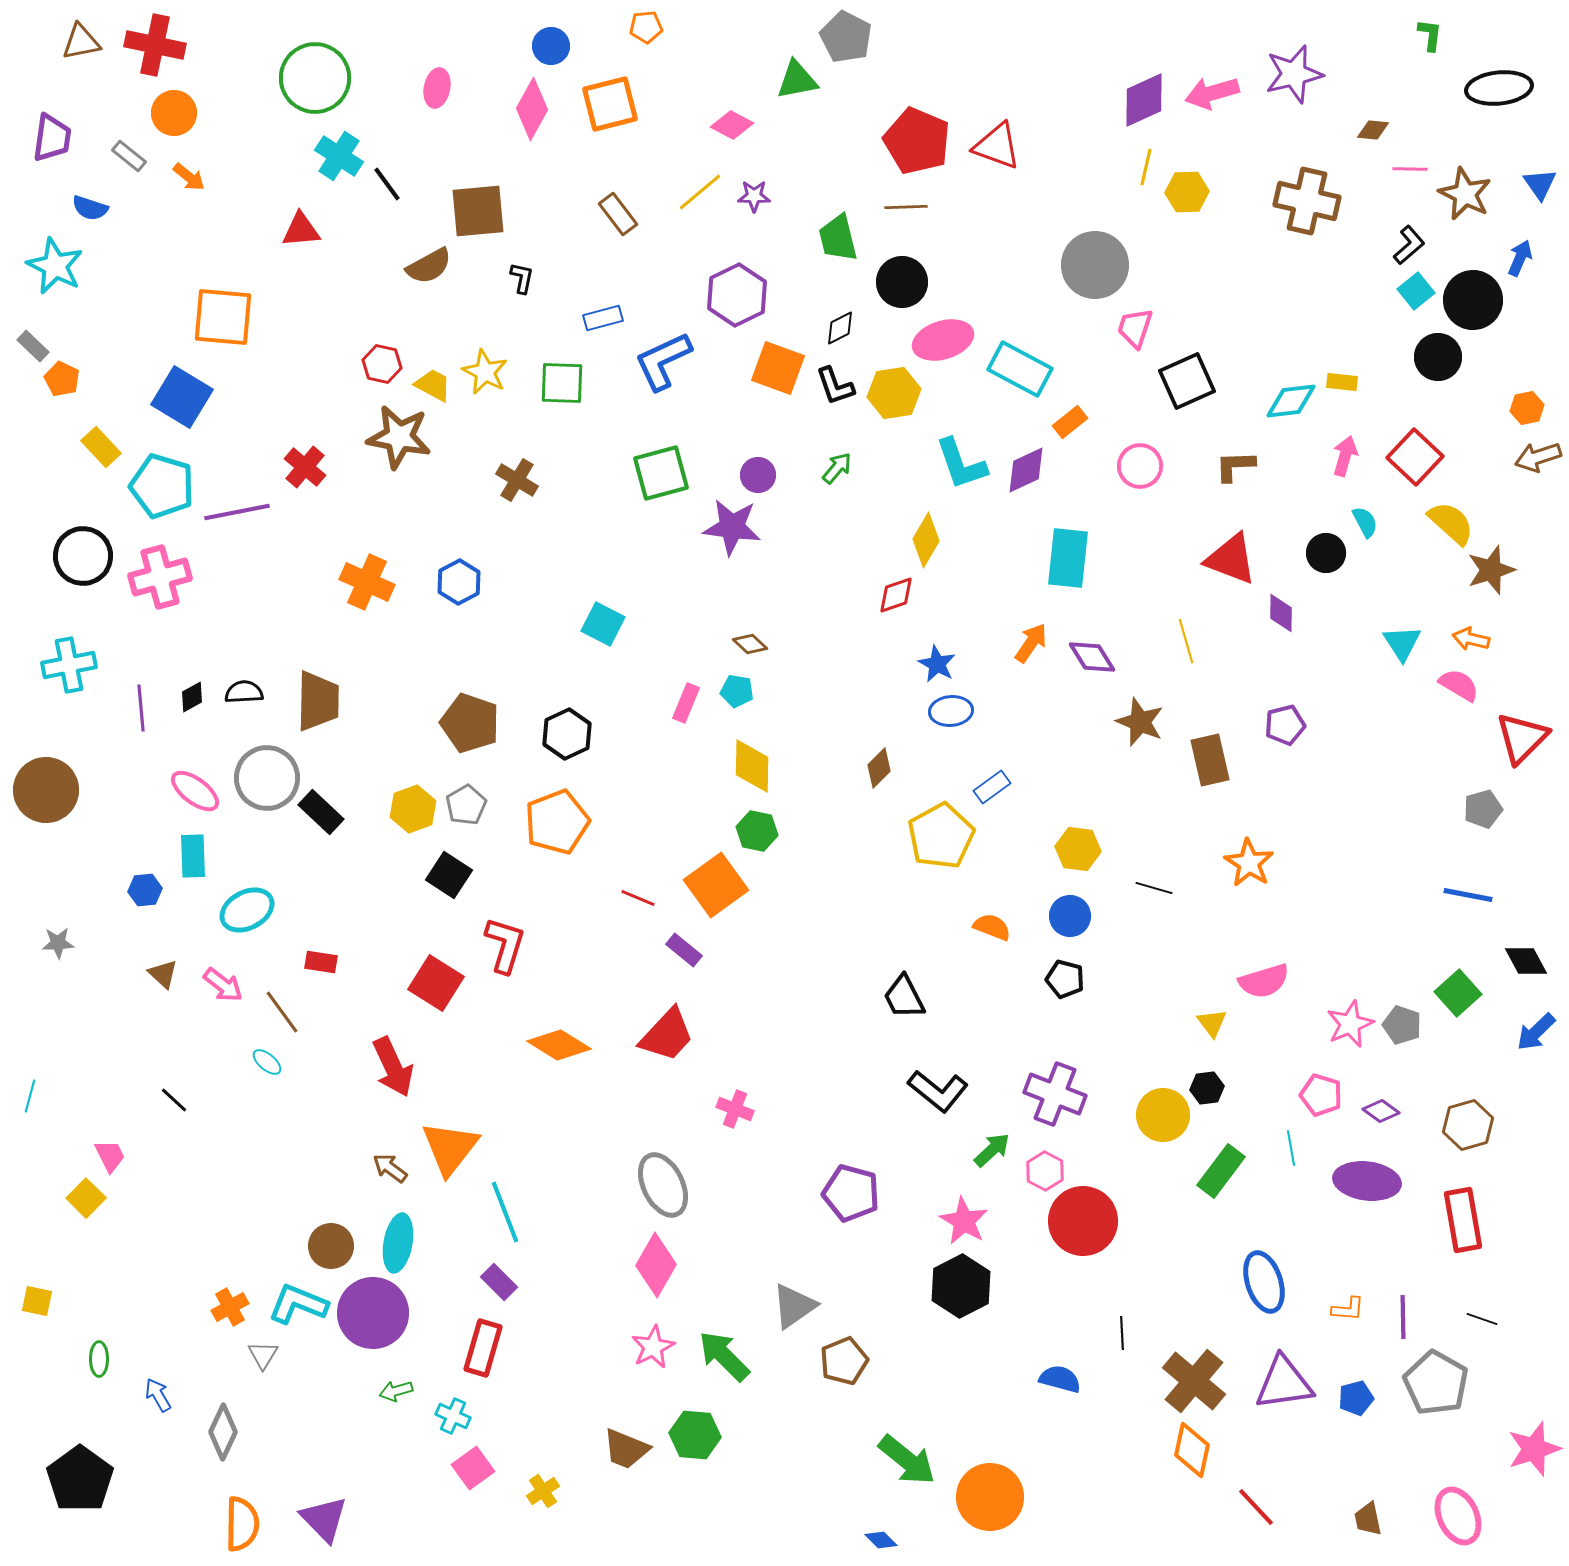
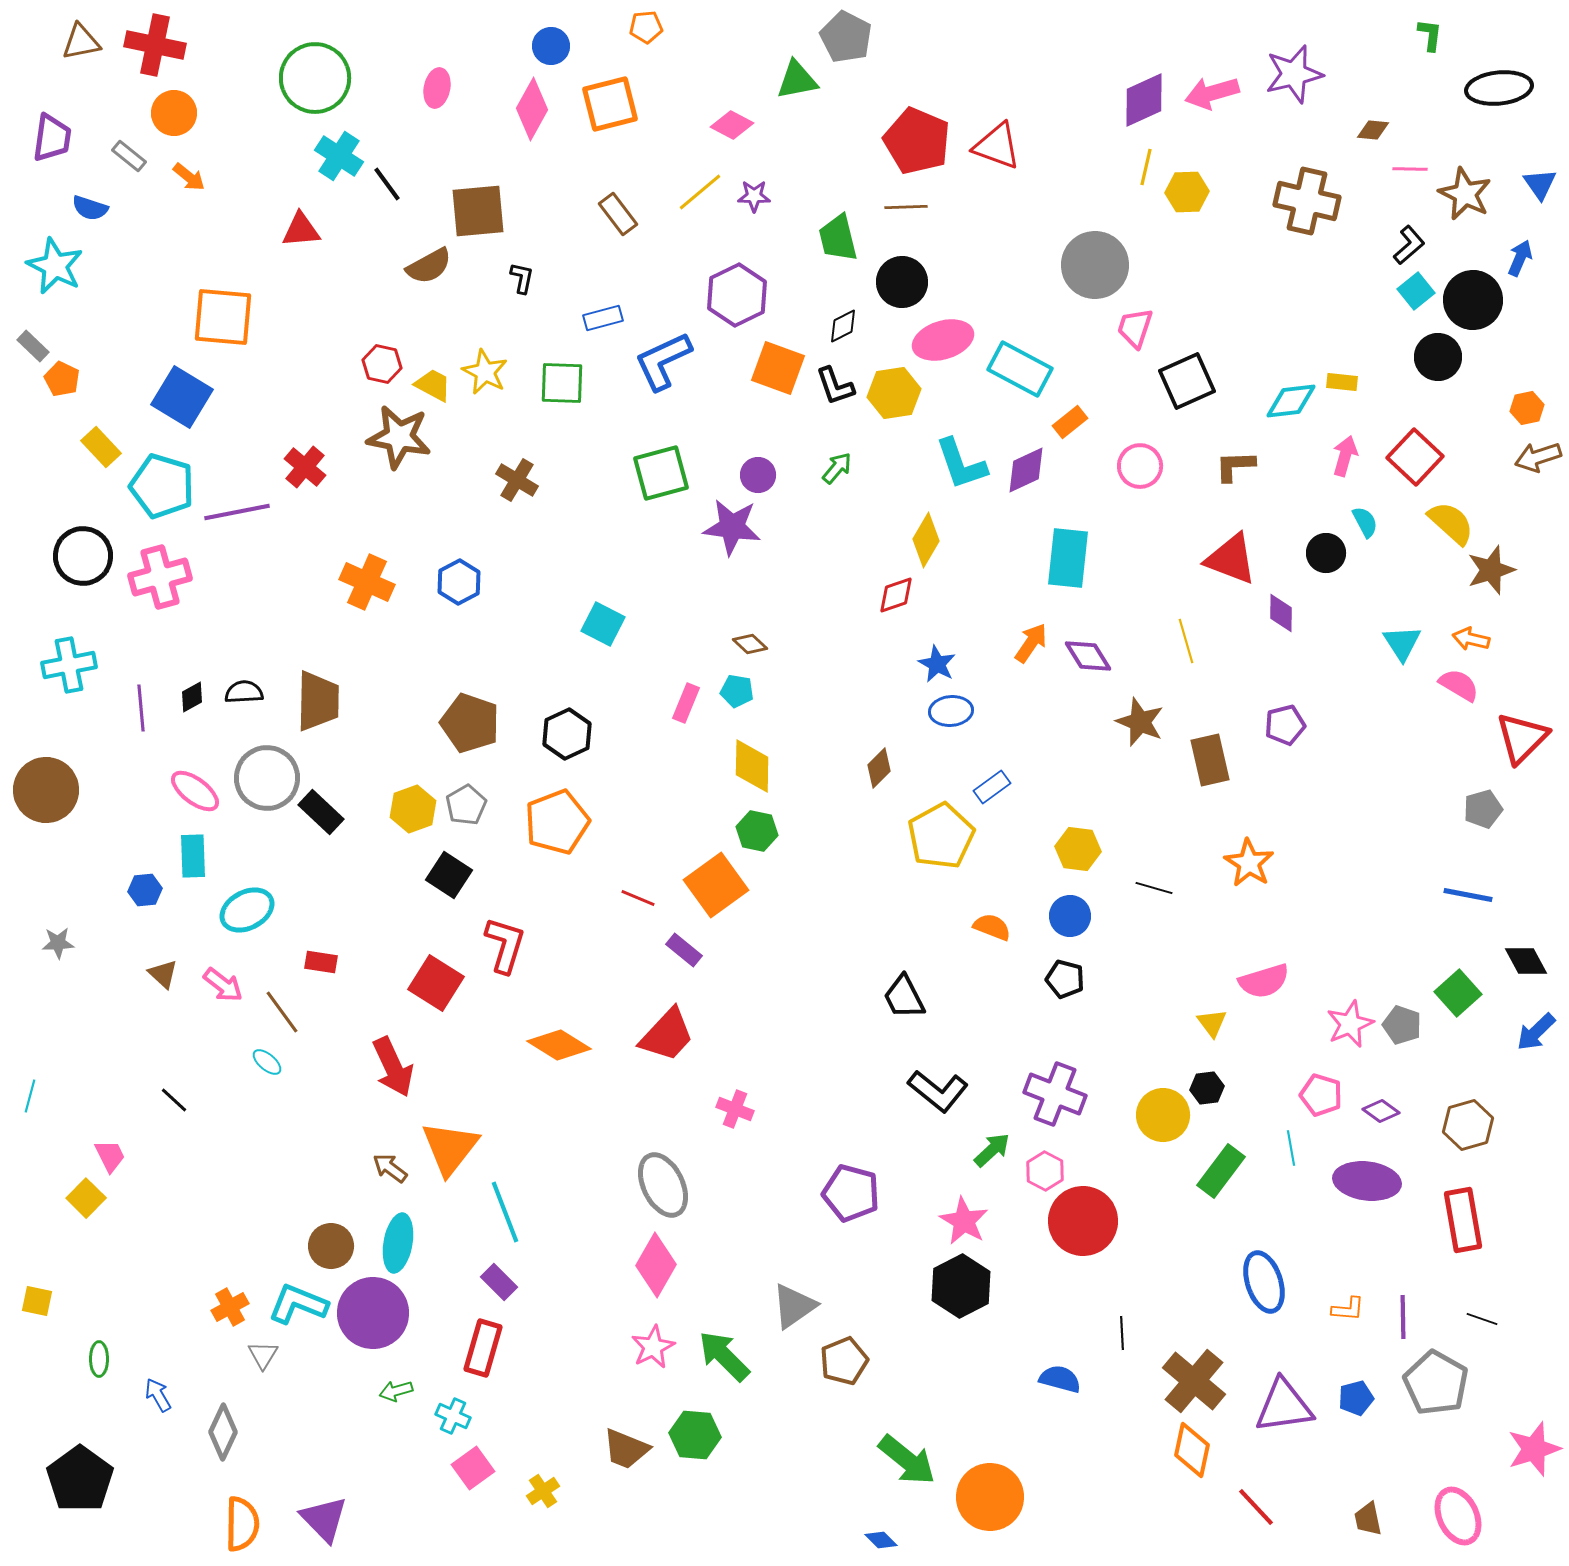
black diamond at (840, 328): moved 3 px right, 2 px up
purple diamond at (1092, 657): moved 4 px left, 1 px up
purple triangle at (1284, 1383): moved 23 px down
